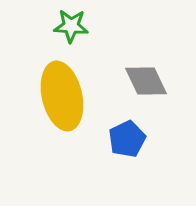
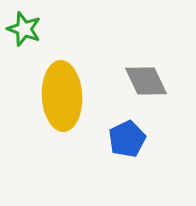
green star: moved 47 px left, 3 px down; rotated 16 degrees clockwise
yellow ellipse: rotated 10 degrees clockwise
